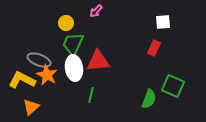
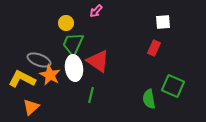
red triangle: rotated 40 degrees clockwise
orange star: moved 3 px right
yellow L-shape: moved 1 px up
green semicircle: rotated 150 degrees clockwise
